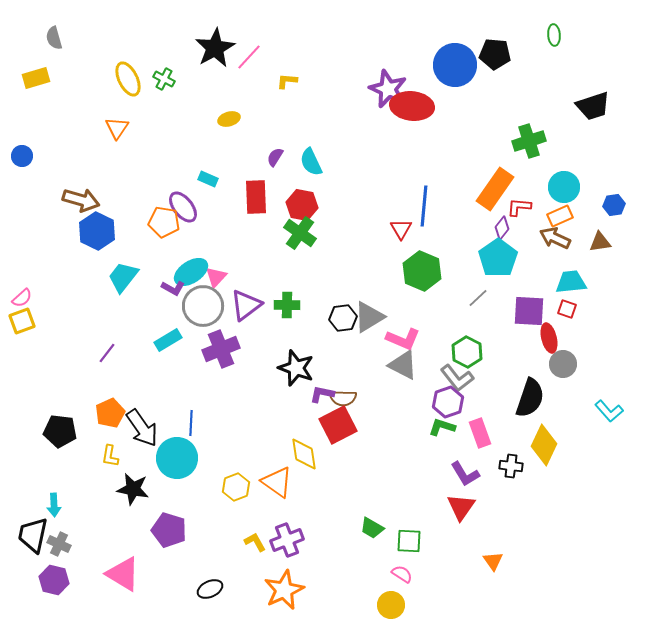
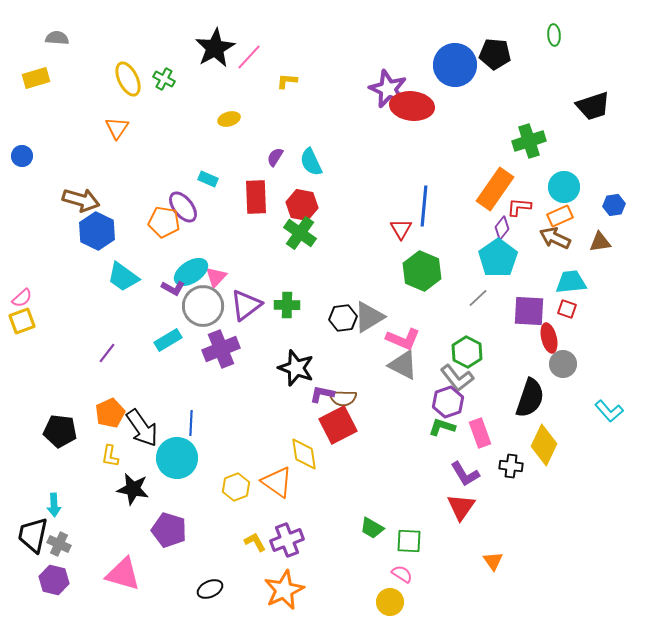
gray semicircle at (54, 38): moved 3 px right; rotated 110 degrees clockwise
cyan trapezoid at (123, 277): rotated 92 degrees counterclockwise
pink triangle at (123, 574): rotated 15 degrees counterclockwise
yellow circle at (391, 605): moved 1 px left, 3 px up
